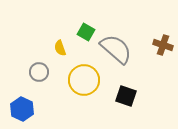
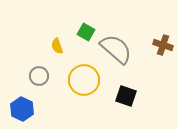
yellow semicircle: moved 3 px left, 2 px up
gray circle: moved 4 px down
